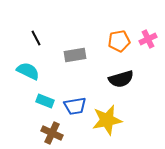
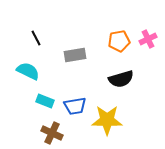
yellow star: rotated 12 degrees clockwise
